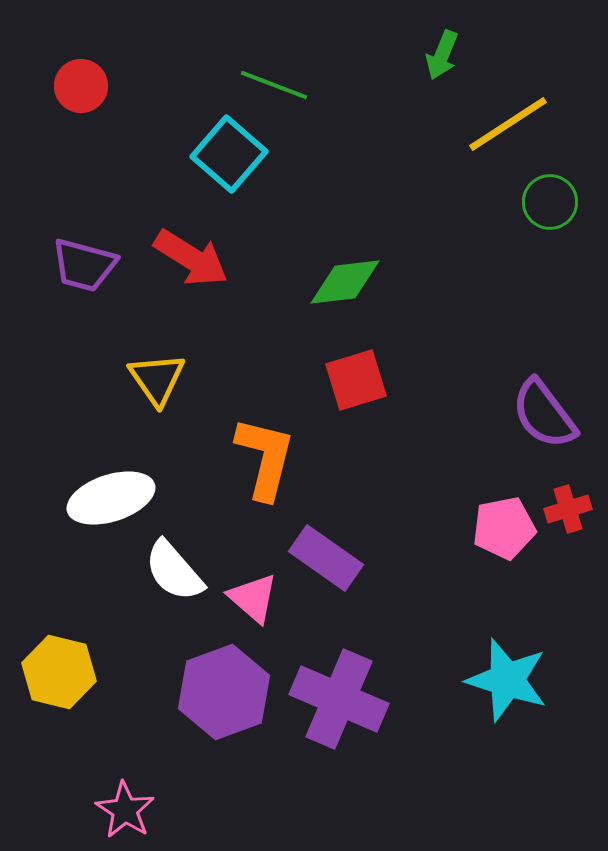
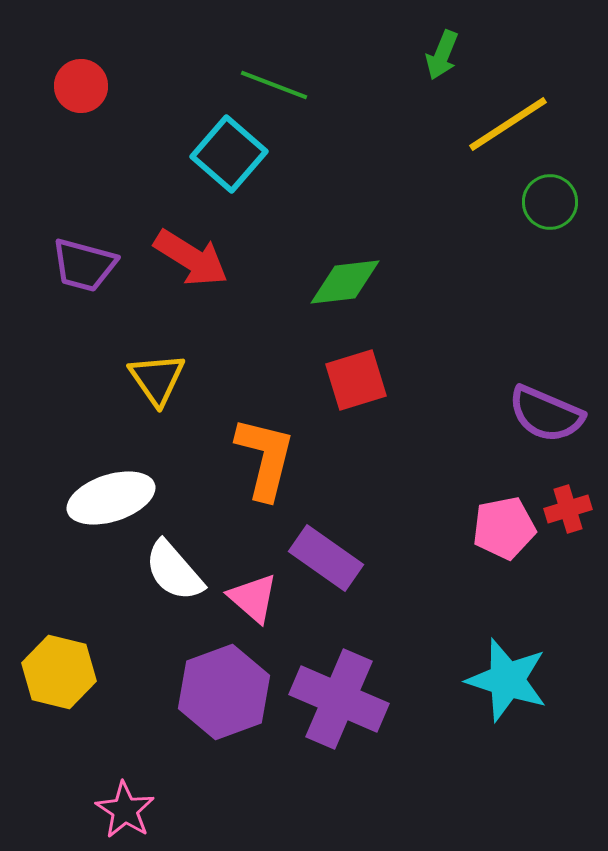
purple semicircle: moved 2 px right; rotated 30 degrees counterclockwise
